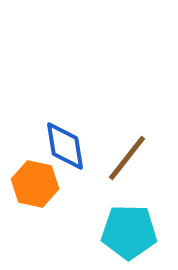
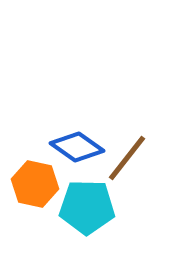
blue diamond: moved 12 px right, 1 px down; rotated 46 degrees counterclockwise
cyan pentagon: moved 42 px left, 25 px up
